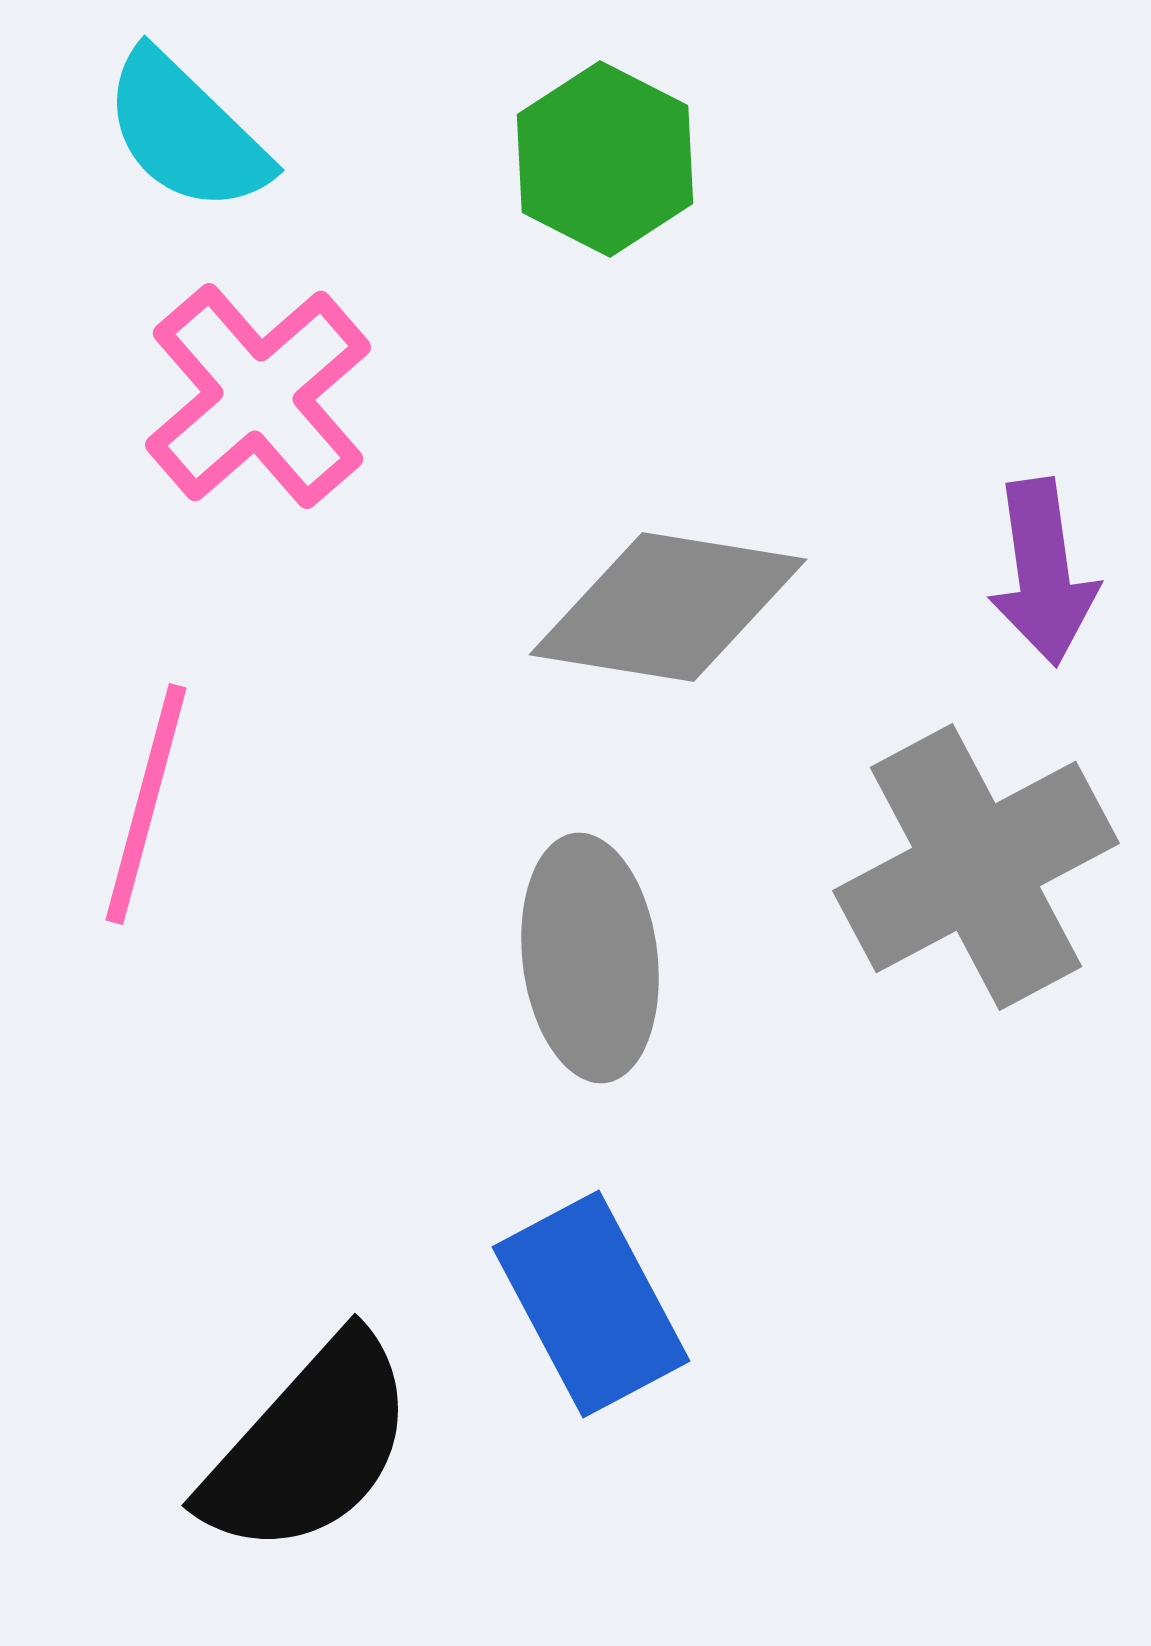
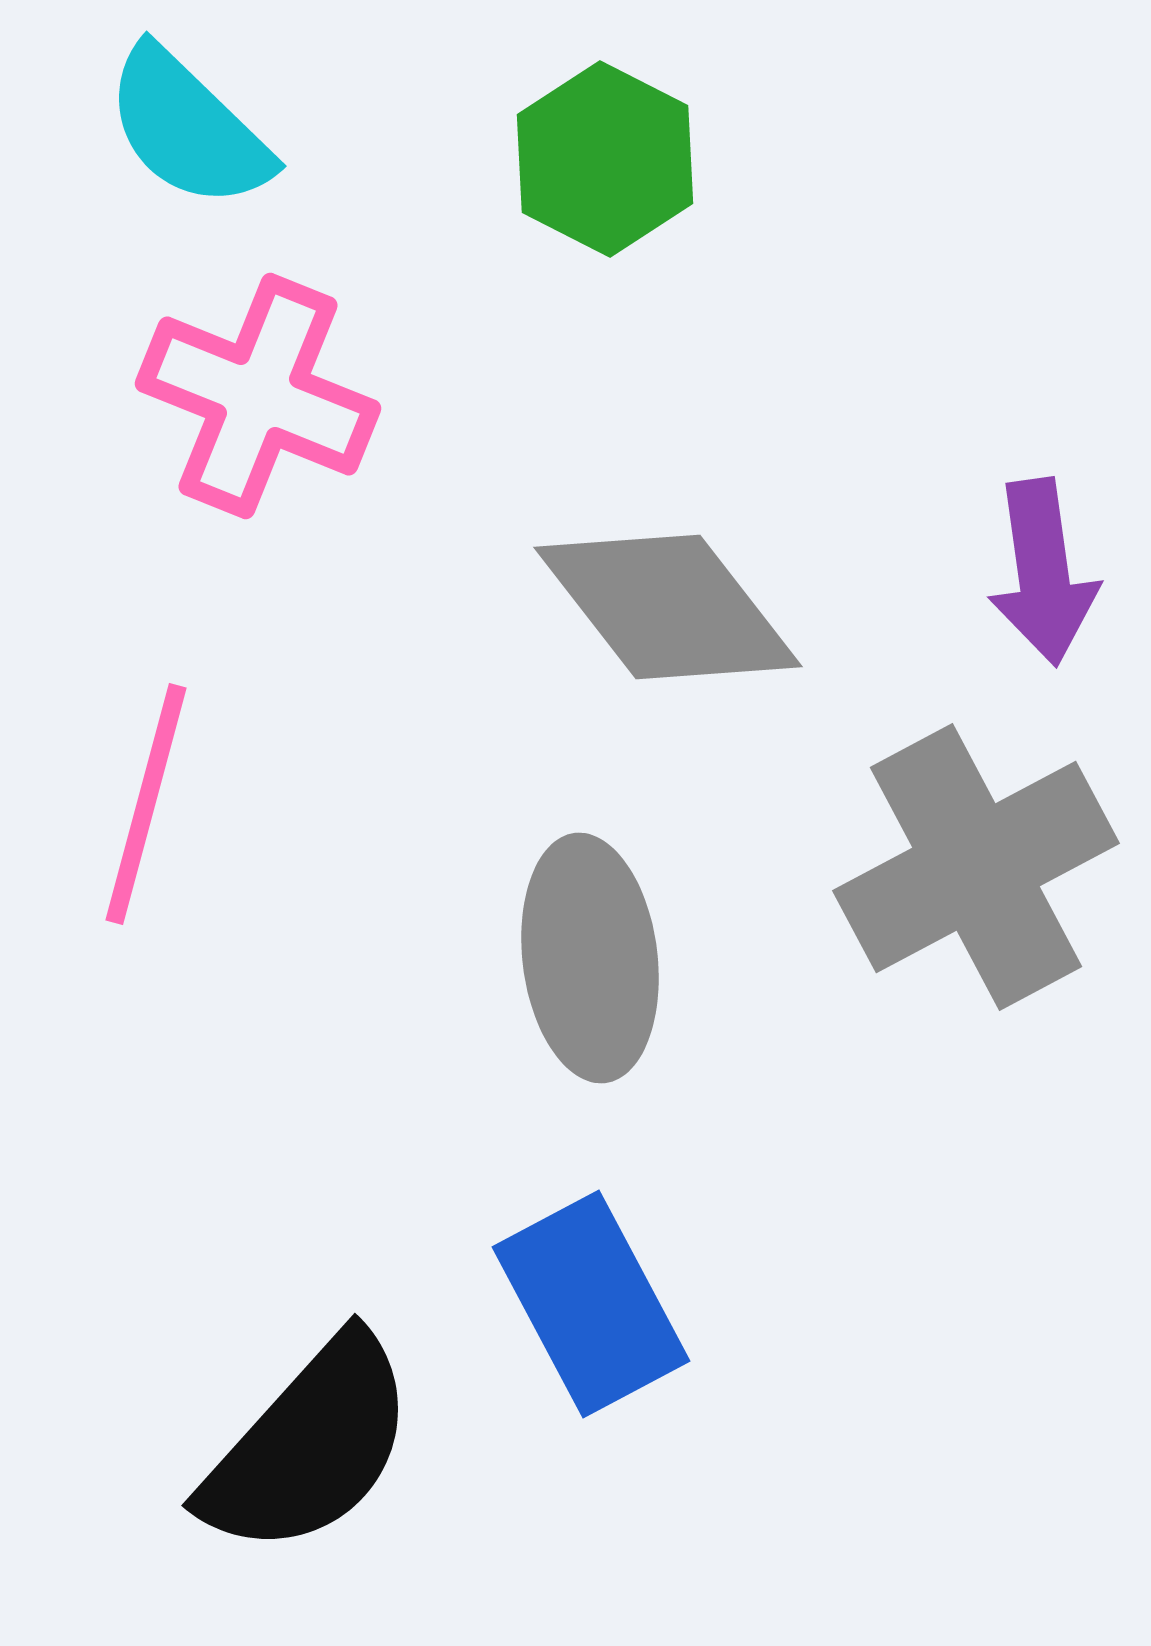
cyan semicircle: moved 2 px right, 4 px up
pink cross: rotated 27 degrees counterclockwise
gray diamond: rotated 43 degrees clockwise
